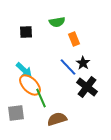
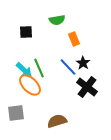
green semicircle: moved 2 px up
green line: moved 2 px left, 30 px up
brown semicircle: moved 2 px down
